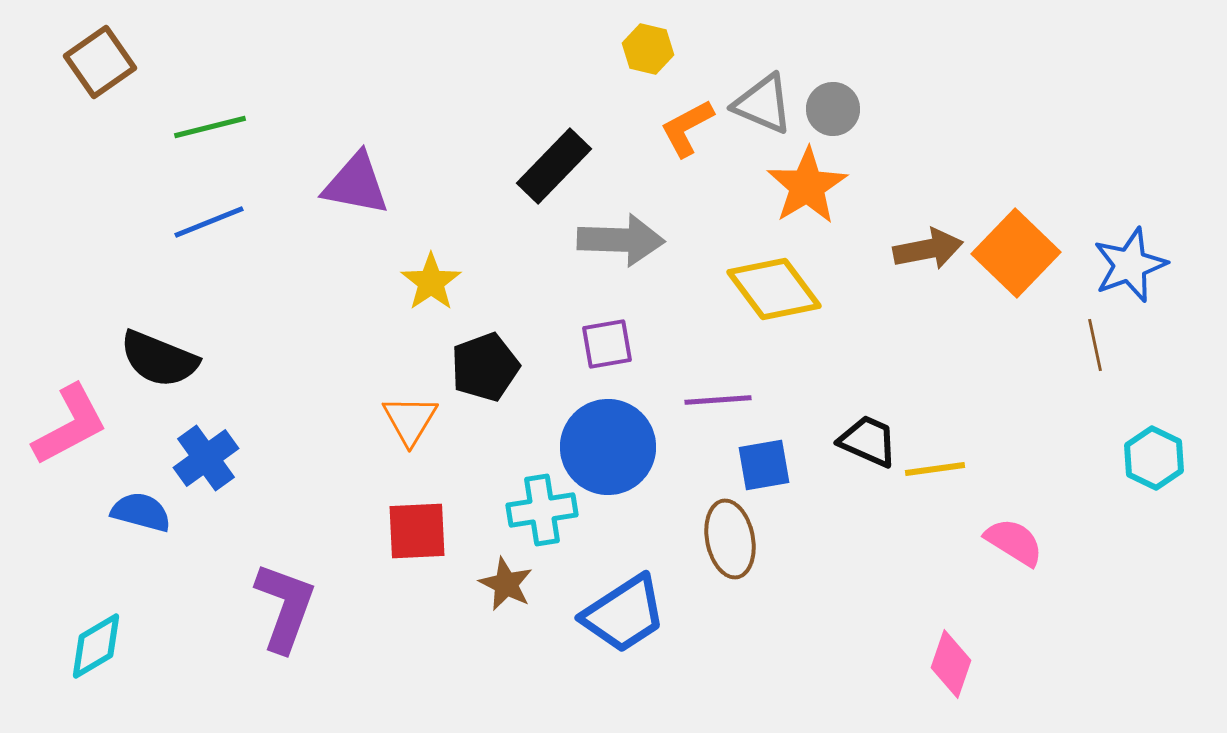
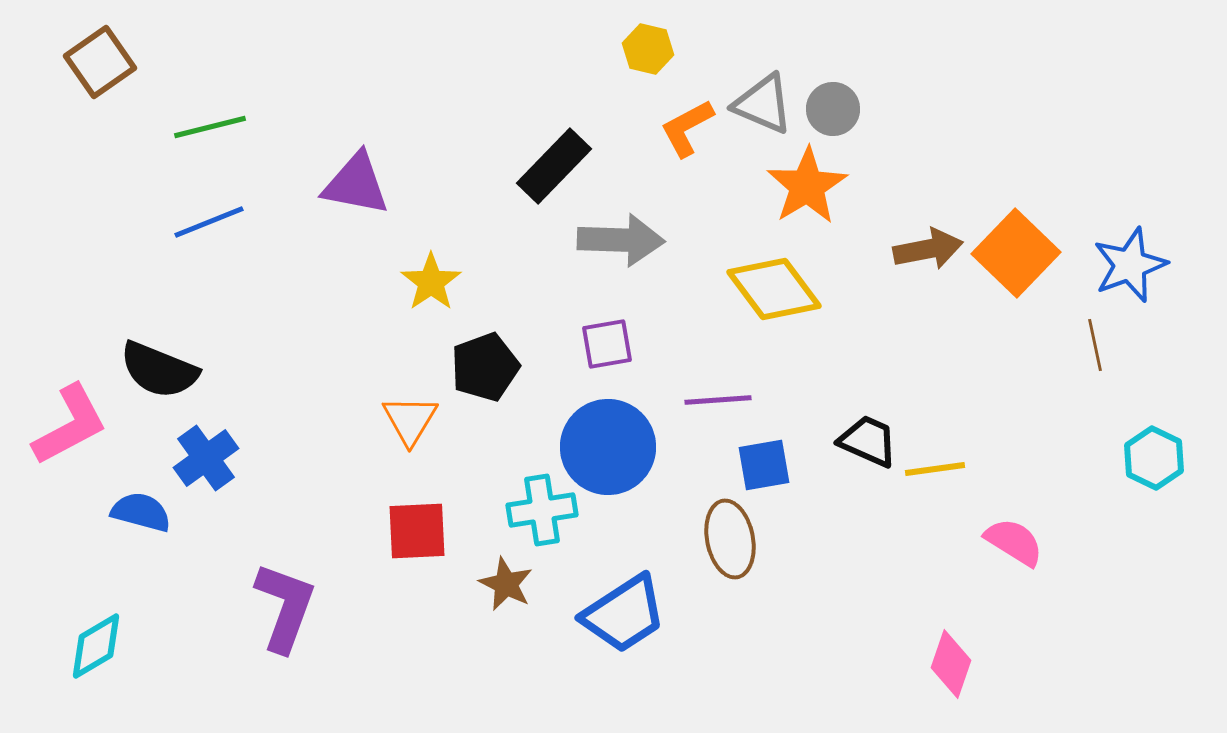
black semicircle: moved 11 px down
